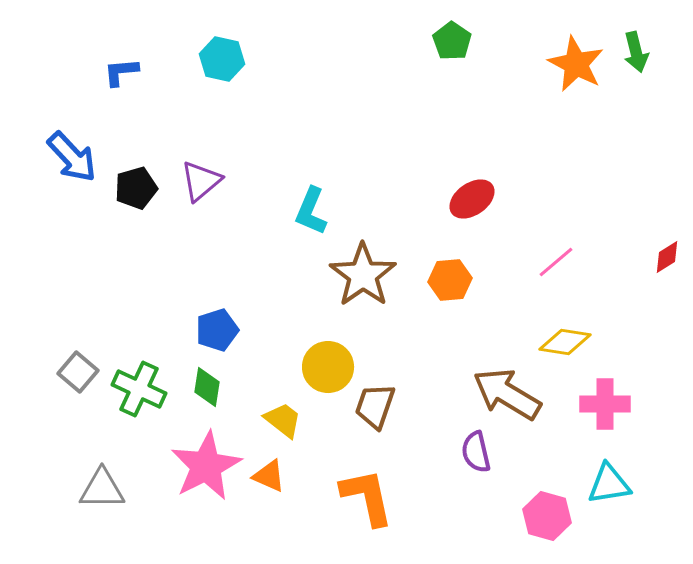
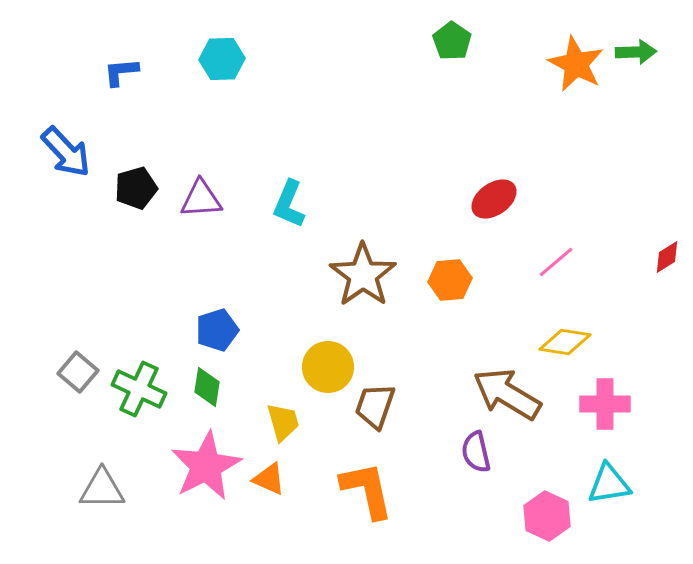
green arrow: rotated 78 degrees counterclockwise
cyan hexagon: rotated 15 degrees counterclockwise
blue arrow: moved 6 px left, 5 px up
purple triangle: moved 18 px down; rotated 36 degrees clockwise
red ellipse: moved 22 px right
cyan L-shape: moved 22 px left, 7 px up
yellow trapezoid: moved 2 px down; rotated 36 degrees clockwise
orange triangle: moved 3 px down
orange L-shape: moved 7 px up
pink hexagon: rotated 9 degrees clockwise
